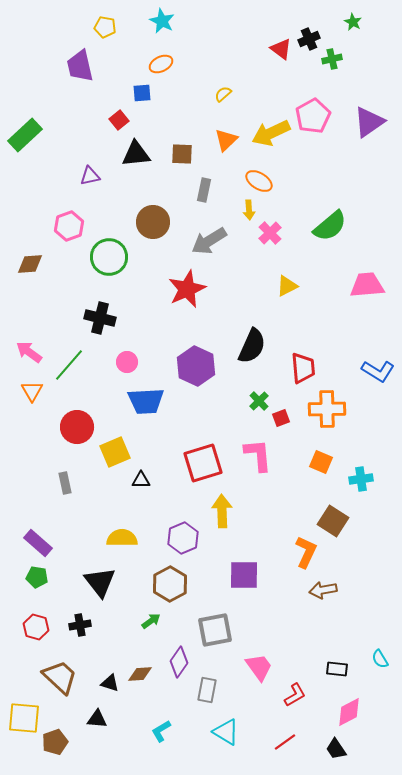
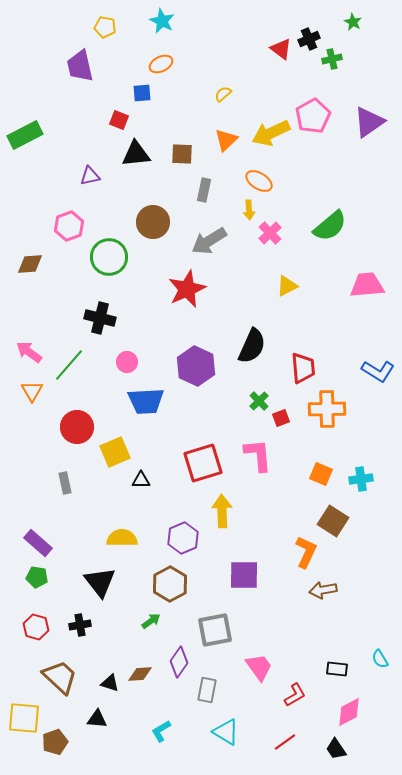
red square at (119, 120): rotated 30 degrees counterclockwise
green rectangle at (25, 135): rotated 16 degrees clockwise
orange square at (321, 462): moved 12 px down
